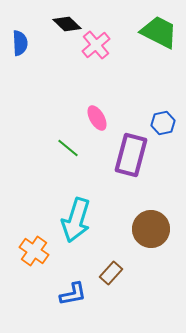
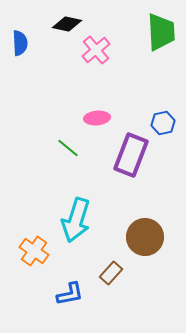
black diamond: rotated 32 degrees counterclockwise
green trapezoid: moved 2 px right; rotated 60 degrees clockwise
pink cross: moved 5 px down
pink ellipse: rotated 65 degrees counterclockwise
purple rectangle: rotated 6 degrees clockwise
brown circle: moved 6 px left, 8 px down
blue L-shape: moved 3 px left
